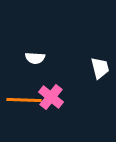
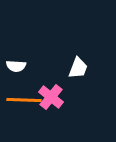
white semicircle: moved 19 px left, 8 px down
white trapezoid: moved 22 px left; rotated 35 degrees clockwise
